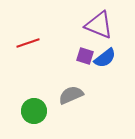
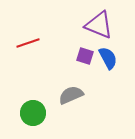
blue semicircle: moved 3 px right; rotated 80 degrees counterclockwise
green circle: moved 1 px left, 2 px down
